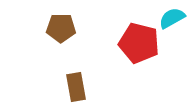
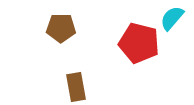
cyan semicircle: rotated 20 degrees counterclockwise
